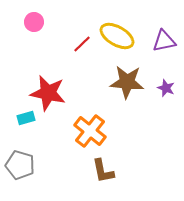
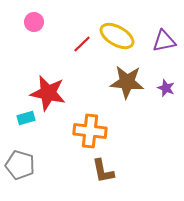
orange cross: rotated 32 degrees counterclockwise
